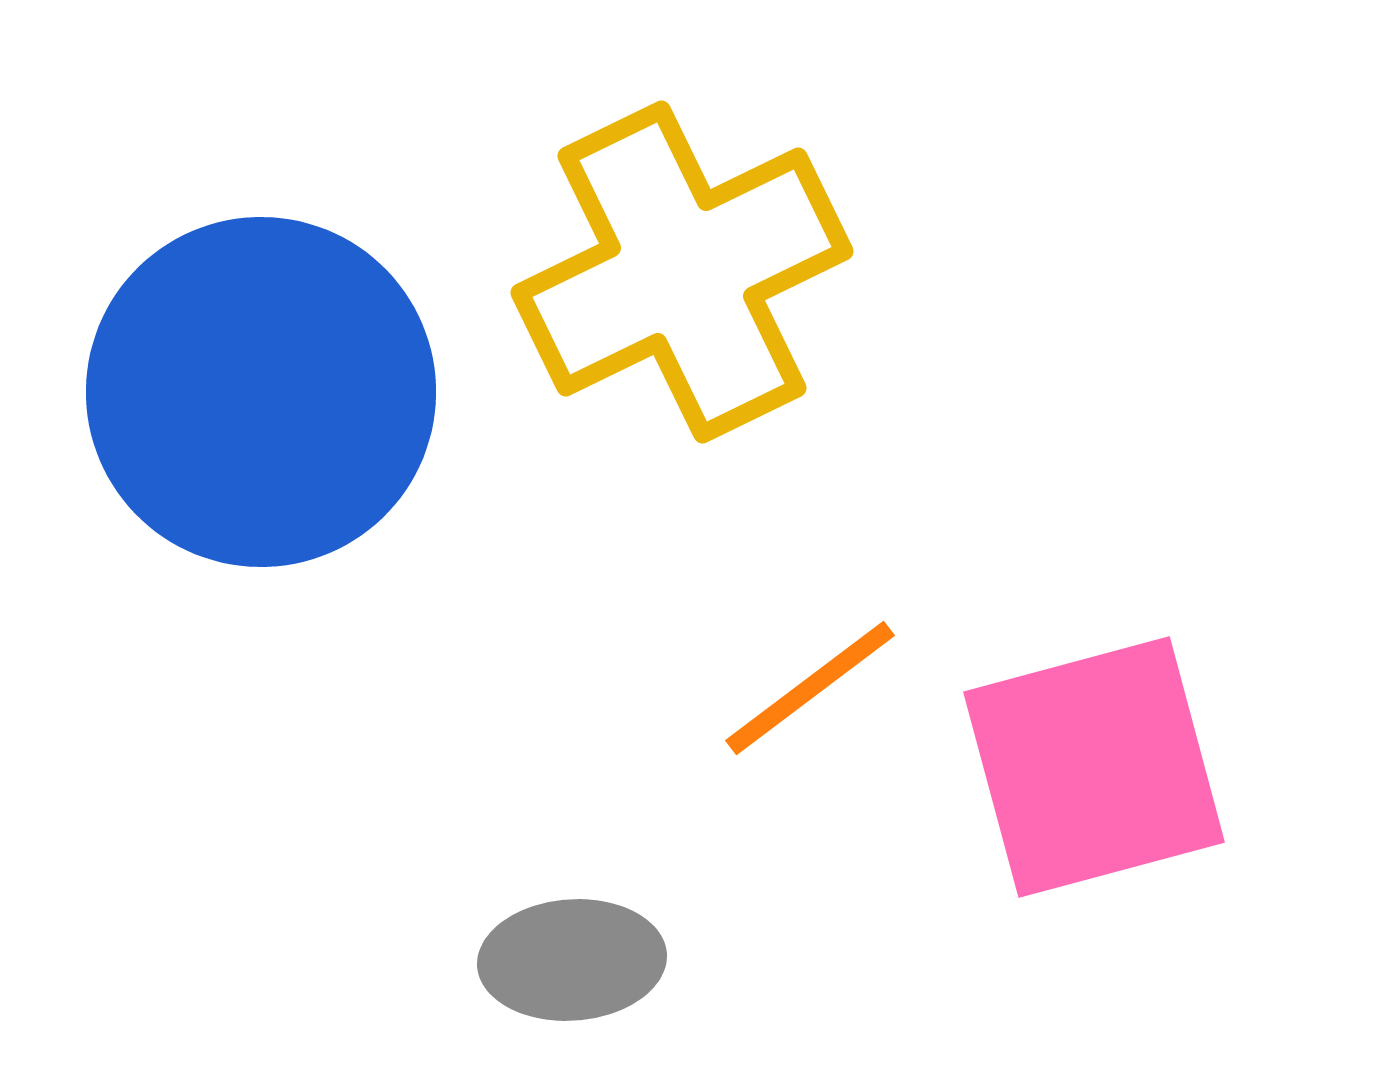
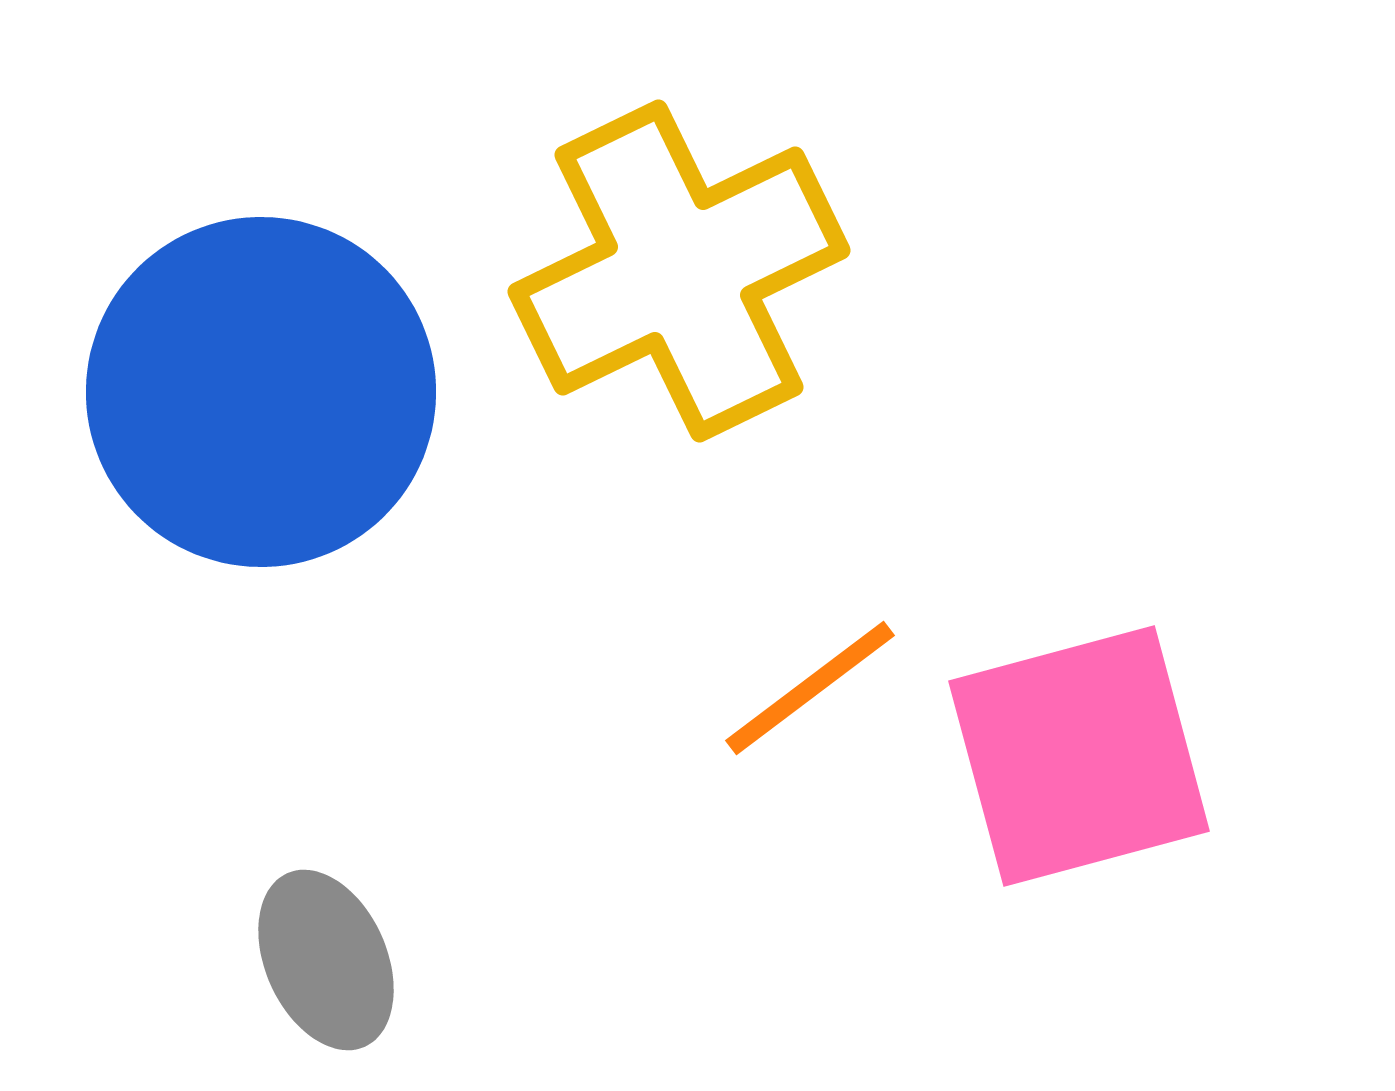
yellow cross: moved 3 px left, 1 px up
pink square: moved 15 px left, 11 px up
gray ellipse: moved 246 px left; rotated 70 degrees clockwise
